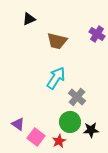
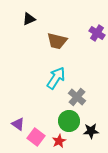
purple cross: moved 1 px up
green circle: moved 1 px left, 1 px up
black star: moved 1 px down
